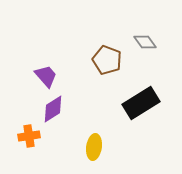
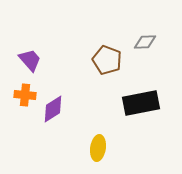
gray diamond: rotated 55 degrees counterclockwise
purple trapezoid: moved 16 px left, 16 px up
black rectangle: rotated 21 degrees clockwise
orange cross: moved 4 px left, 41 px up; rotated 15 degrees clockwise
yellow ellipse: moved 4 px right, 1 px down
